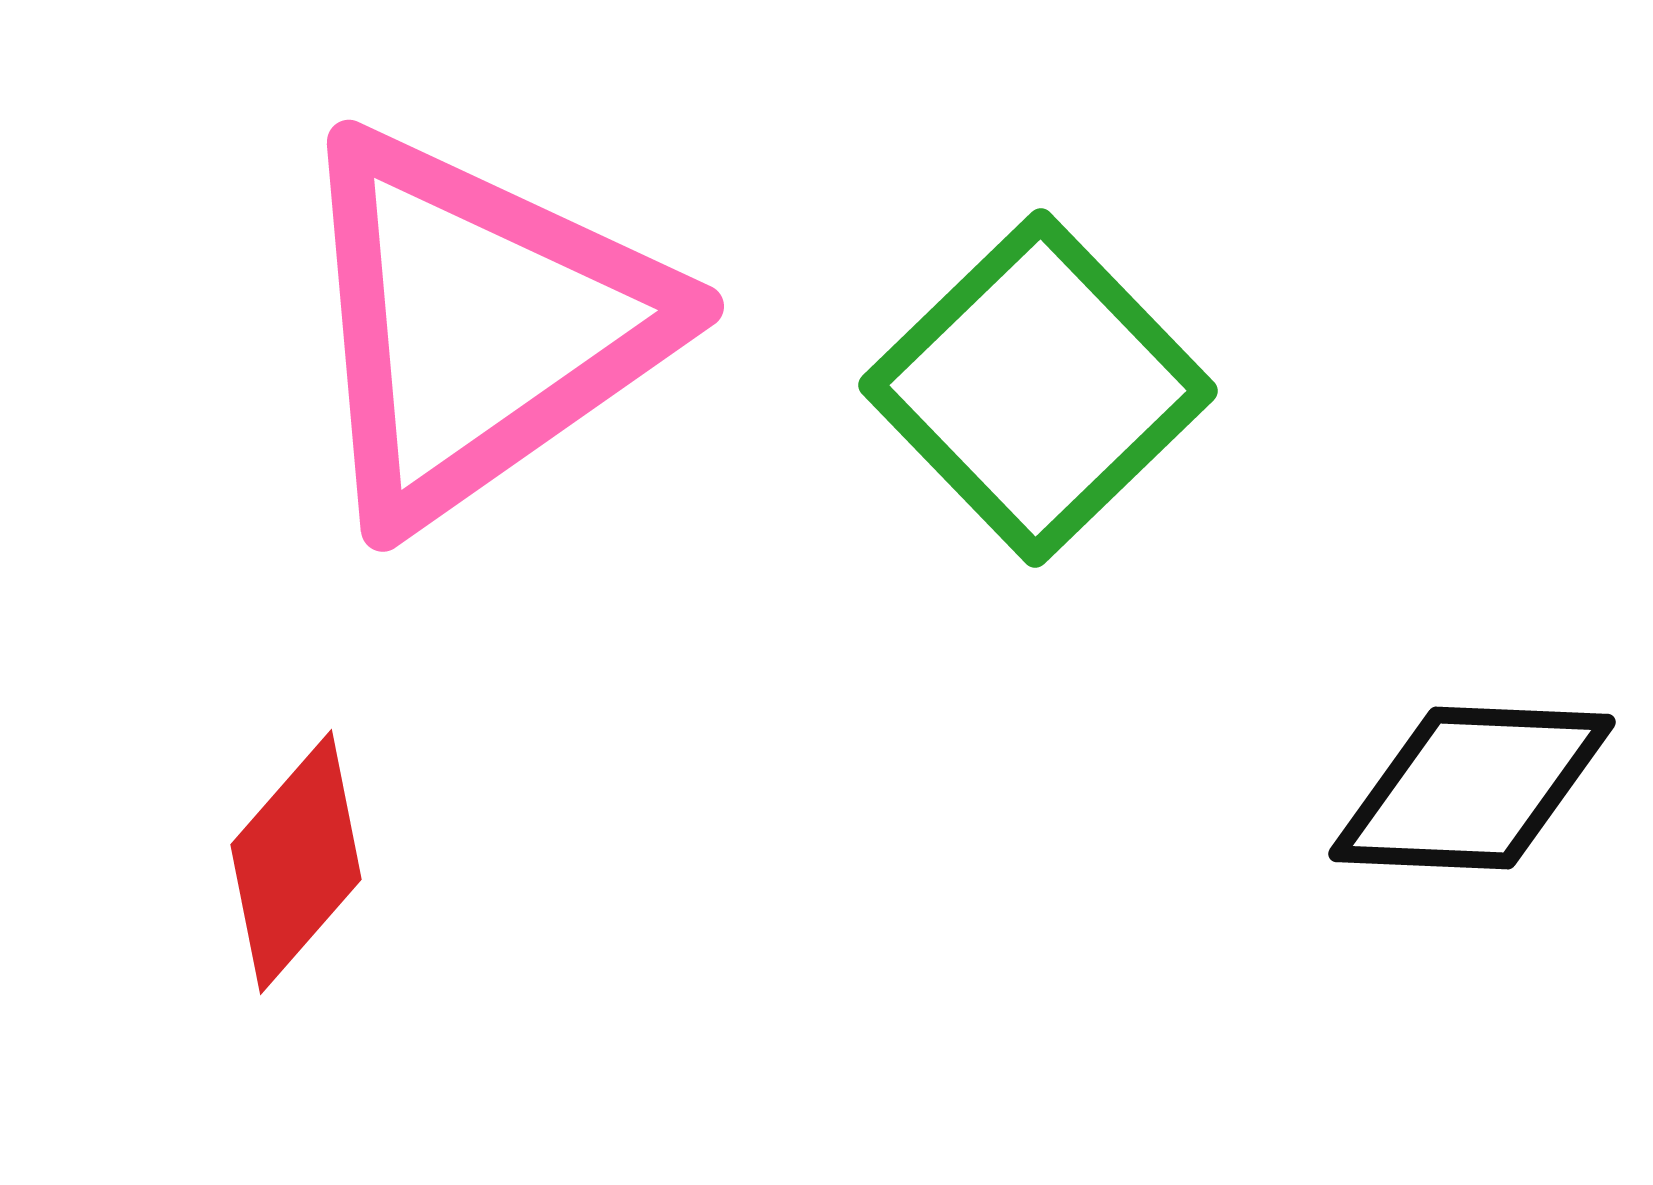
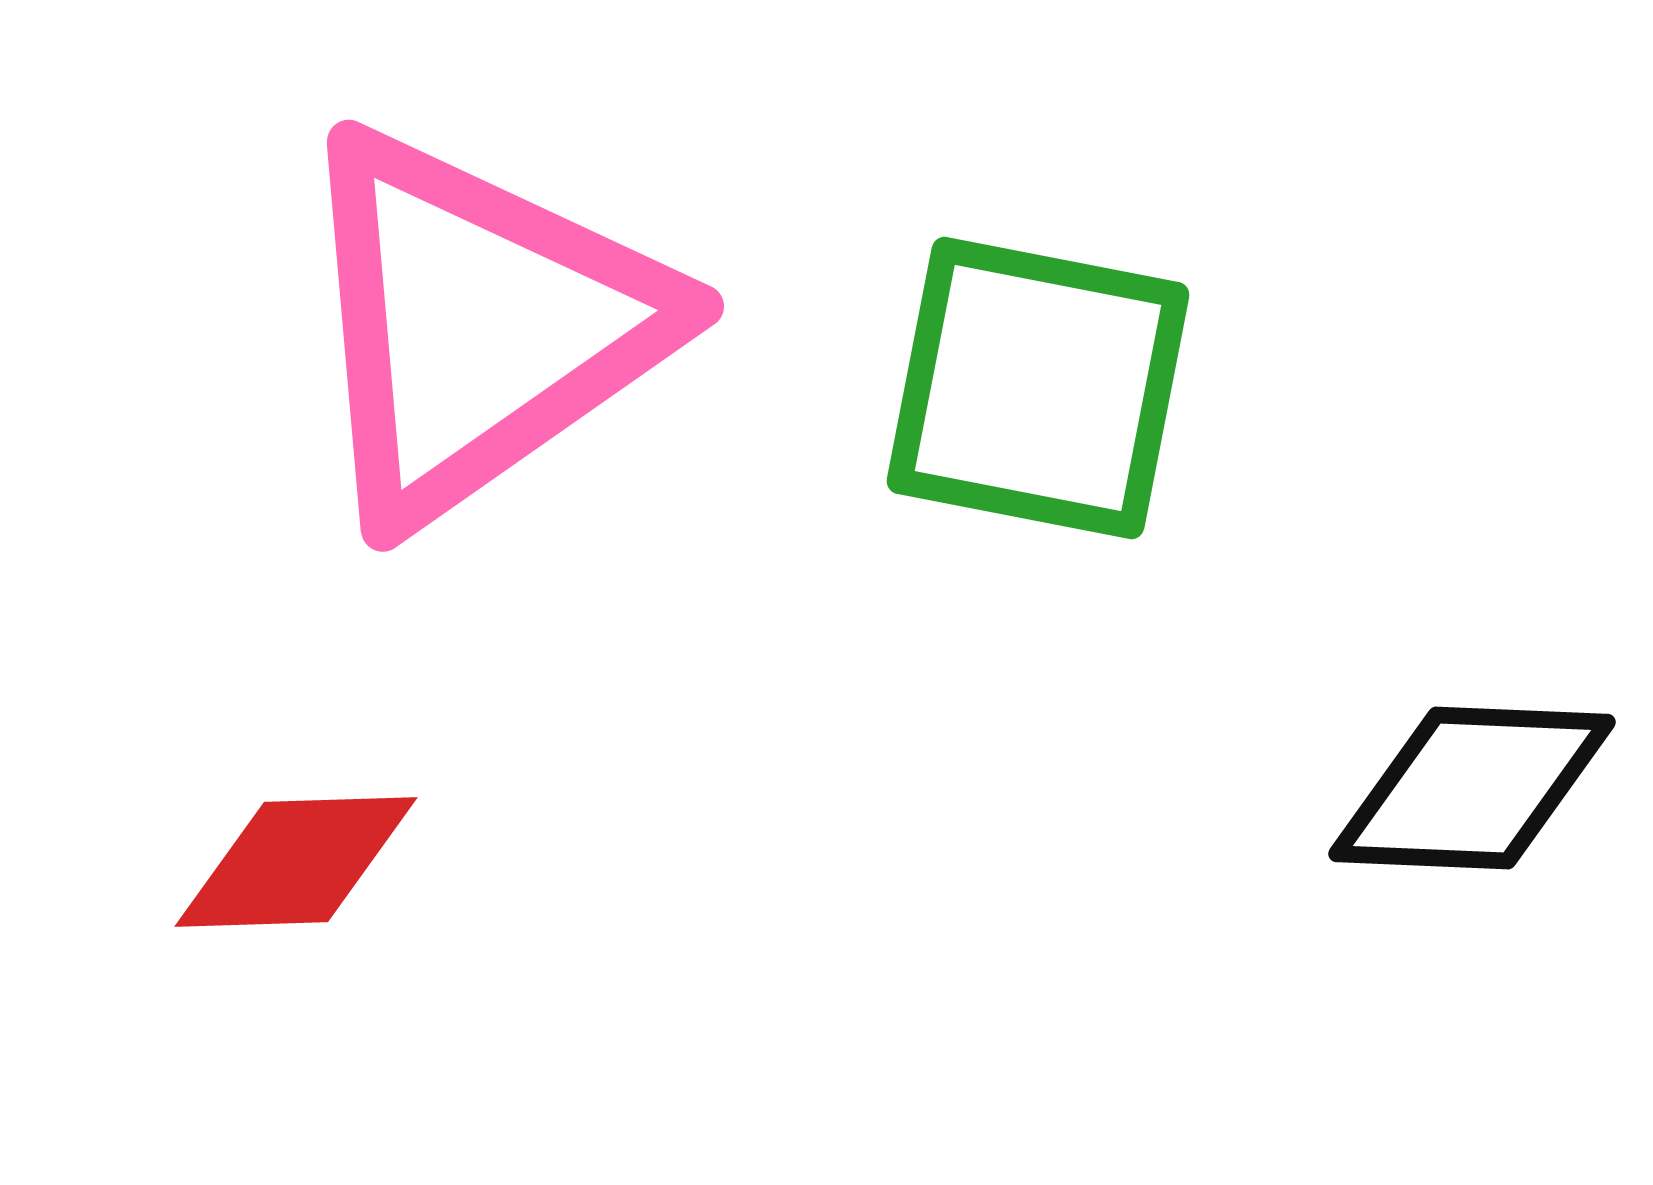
green square: rotated 35 degrees counterclockwise
red diamond: rotated 47 degrees clockwise
